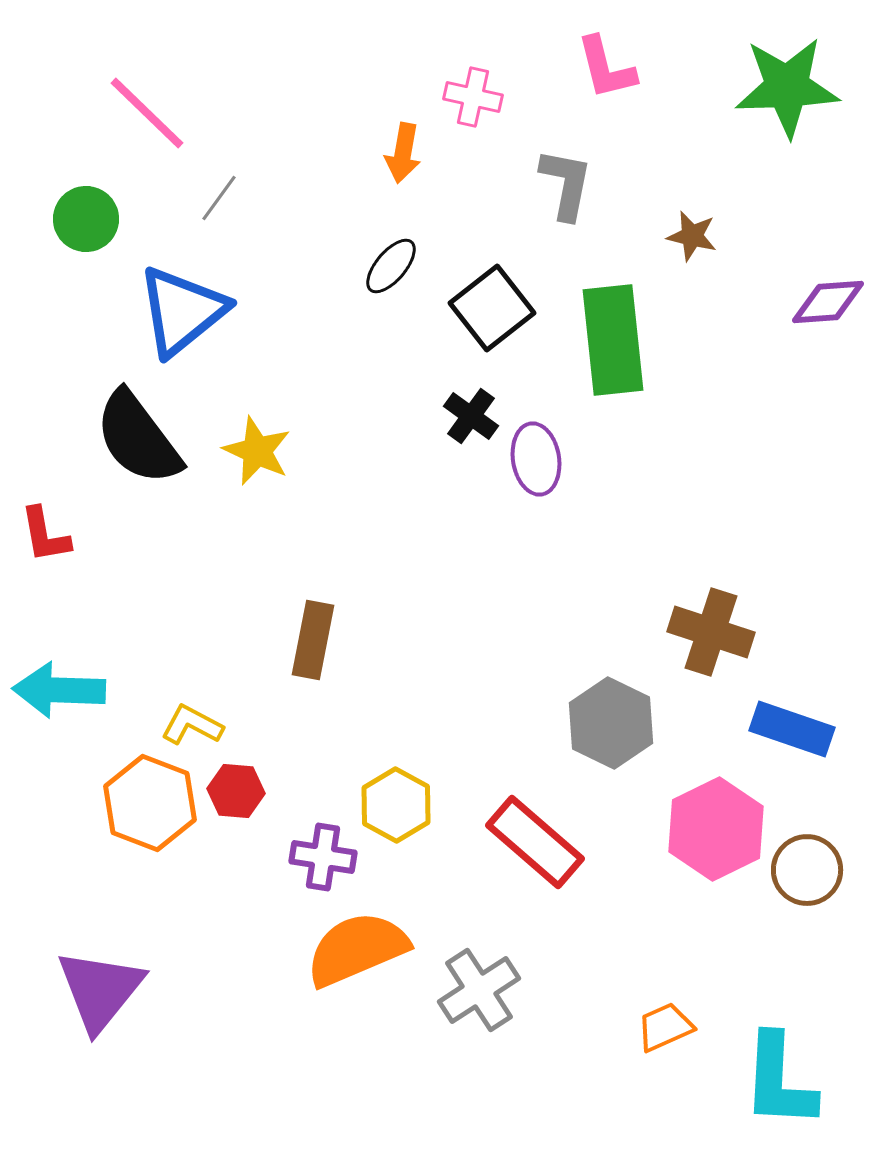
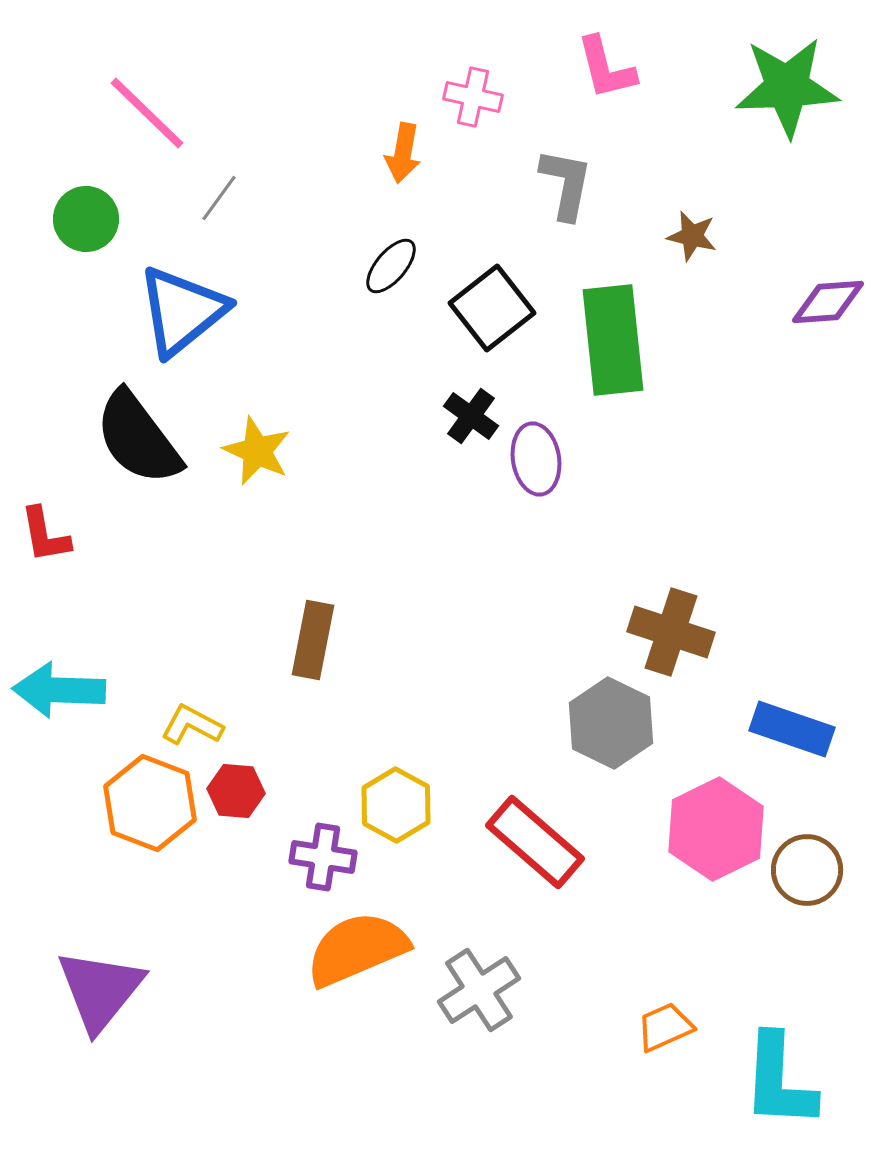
brown cross: moved 40 px left
